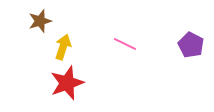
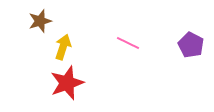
pink line: moved 3 px right, 1 px up
